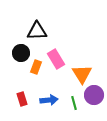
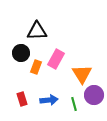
pink rectangle: rotated 60 degrees clockwise
green line: moved 1 px down
